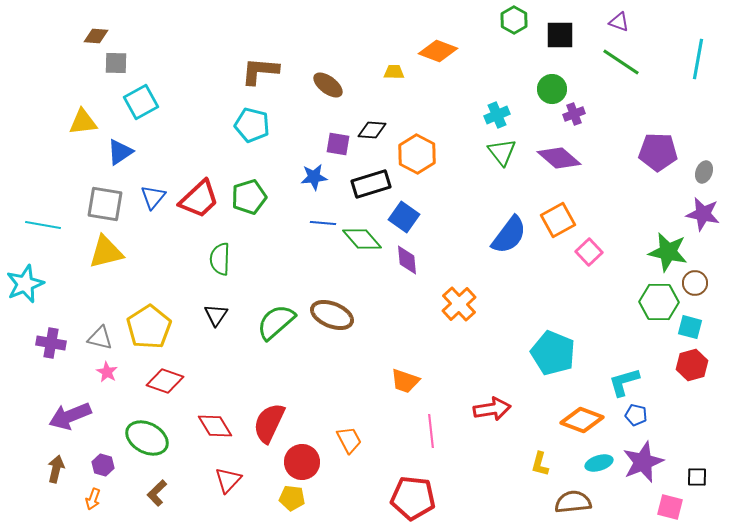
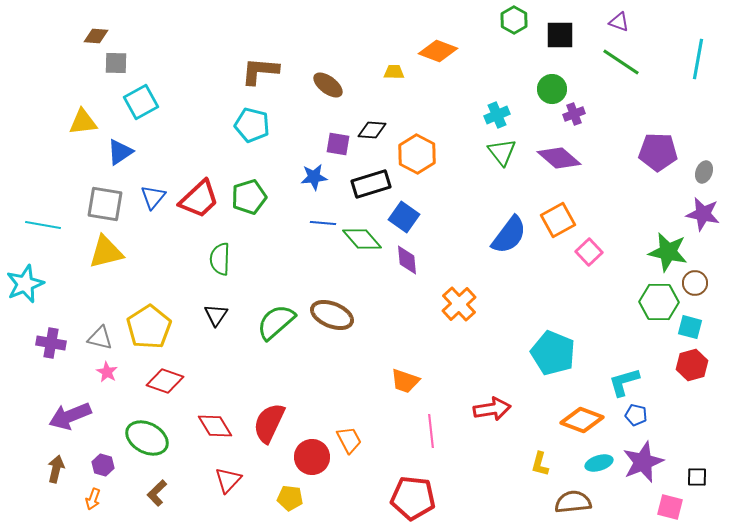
red circle at (302, 462): moved 10 px right, 5 px up
yellow pentagon at (292, 498): moved 2 px left
